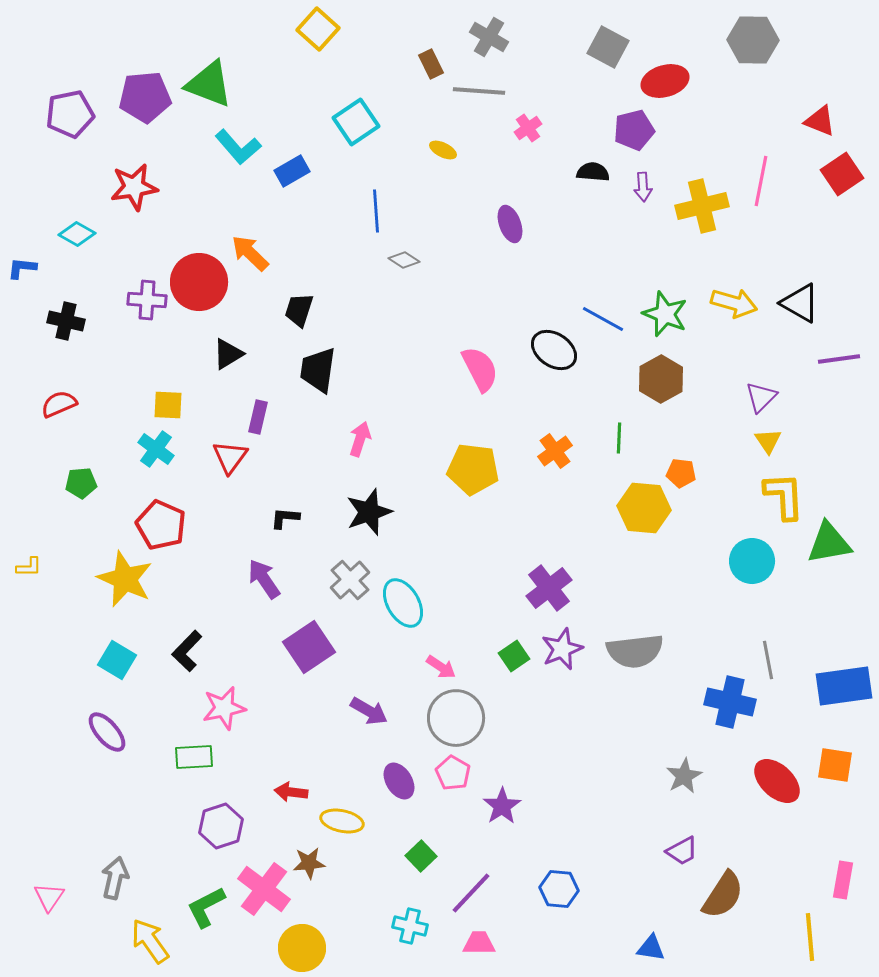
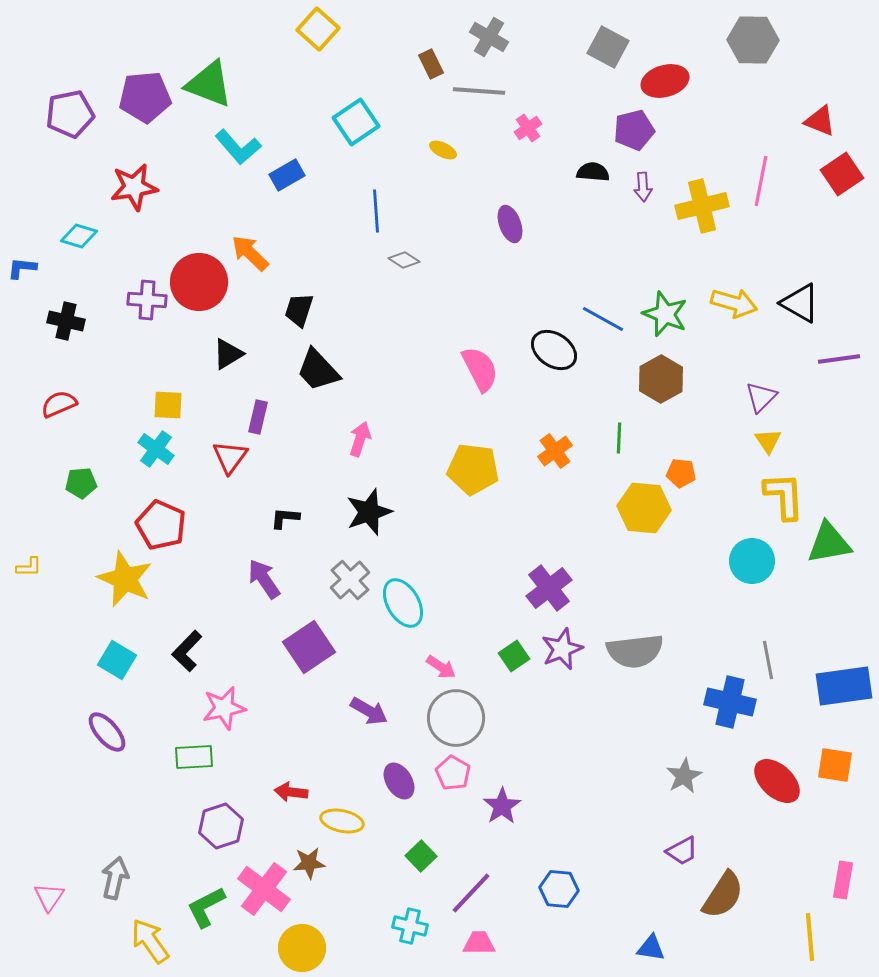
blue rectangle at (292, 171): moved 5 px left, 4 px down
cyan diamond at (77, 234): moved 2 px right, 2 px down; rotated 12 degrees counterclockwise
black trapezoid at (318, 370): rotated 51 degrees counterclockwise
